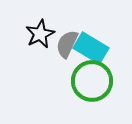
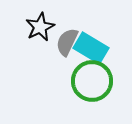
black star: moved 7 px up
gray semicircle: moved 2 px up
